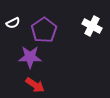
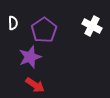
white semicircle: rotated 64 degrees counterclockwise
purple star: rotated 20 degrees counterclockwise
